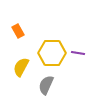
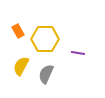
yellow hexagon: moved 7 px left, 14 px up
yellow semicircle: moved 1 px up
gray semicircle: moved 11 px up
